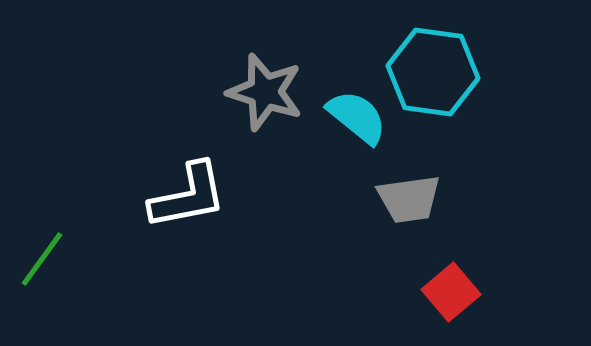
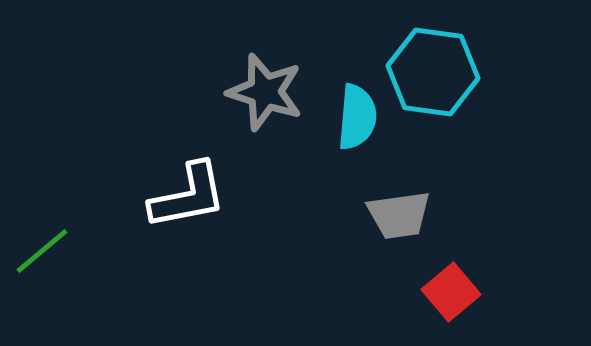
cyan semicircle: rotated 56 degrees clockwise
gray trapezoid: moved 10 px left, 16 px down
green line: moved 8 px up; rotated 14 degrees clockwise
